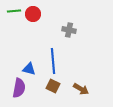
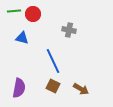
blue line: rotated 20 degrees counterclockwise
blue triangle: moved 7 px left, 31 px up
